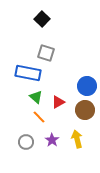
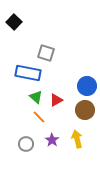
black square: moved 28 px left, 3 px down
red triangle: moved 2 px left, 2 px up
gray circle: moved 2 px down
